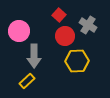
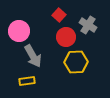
red circle: moved 1 px right, 1 px down
gray arrow: moved 1 px left; rotated 30 degrees counterclockwise
yellow hexagon: moved 1 px left, 1 px down
yellow rectangle: rotated 35 degrees clockwise
